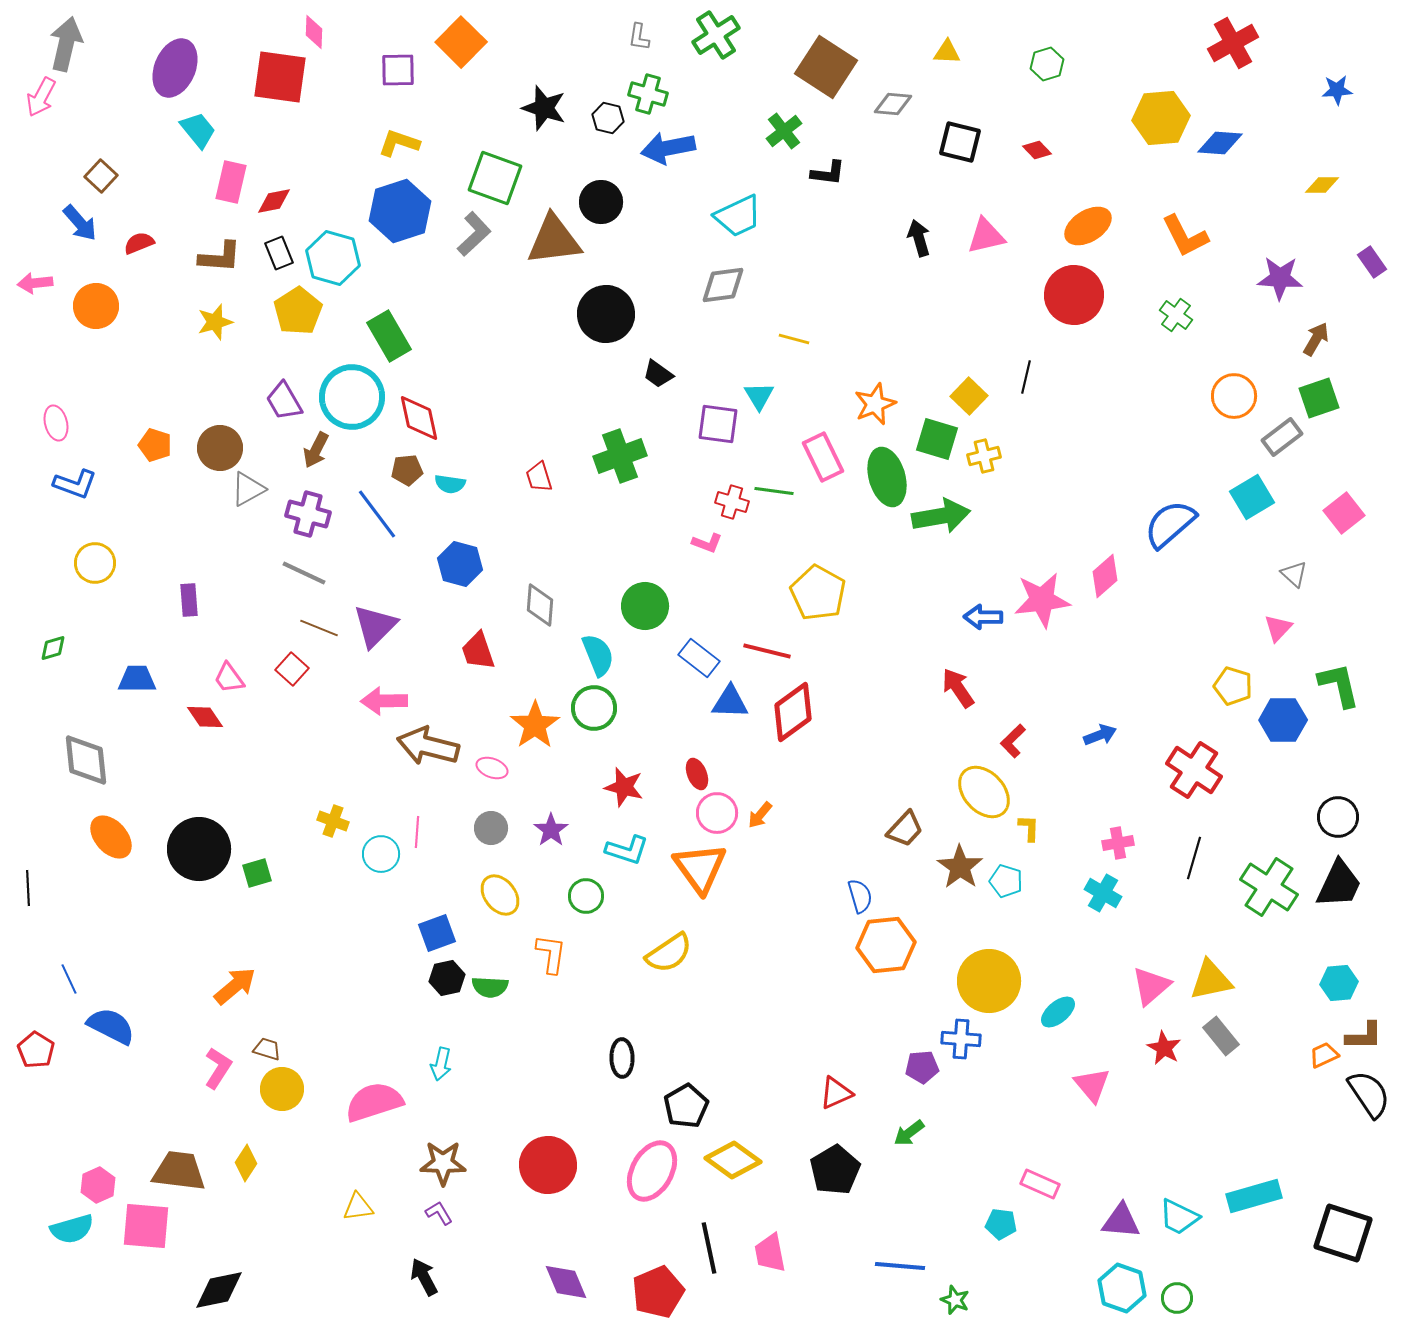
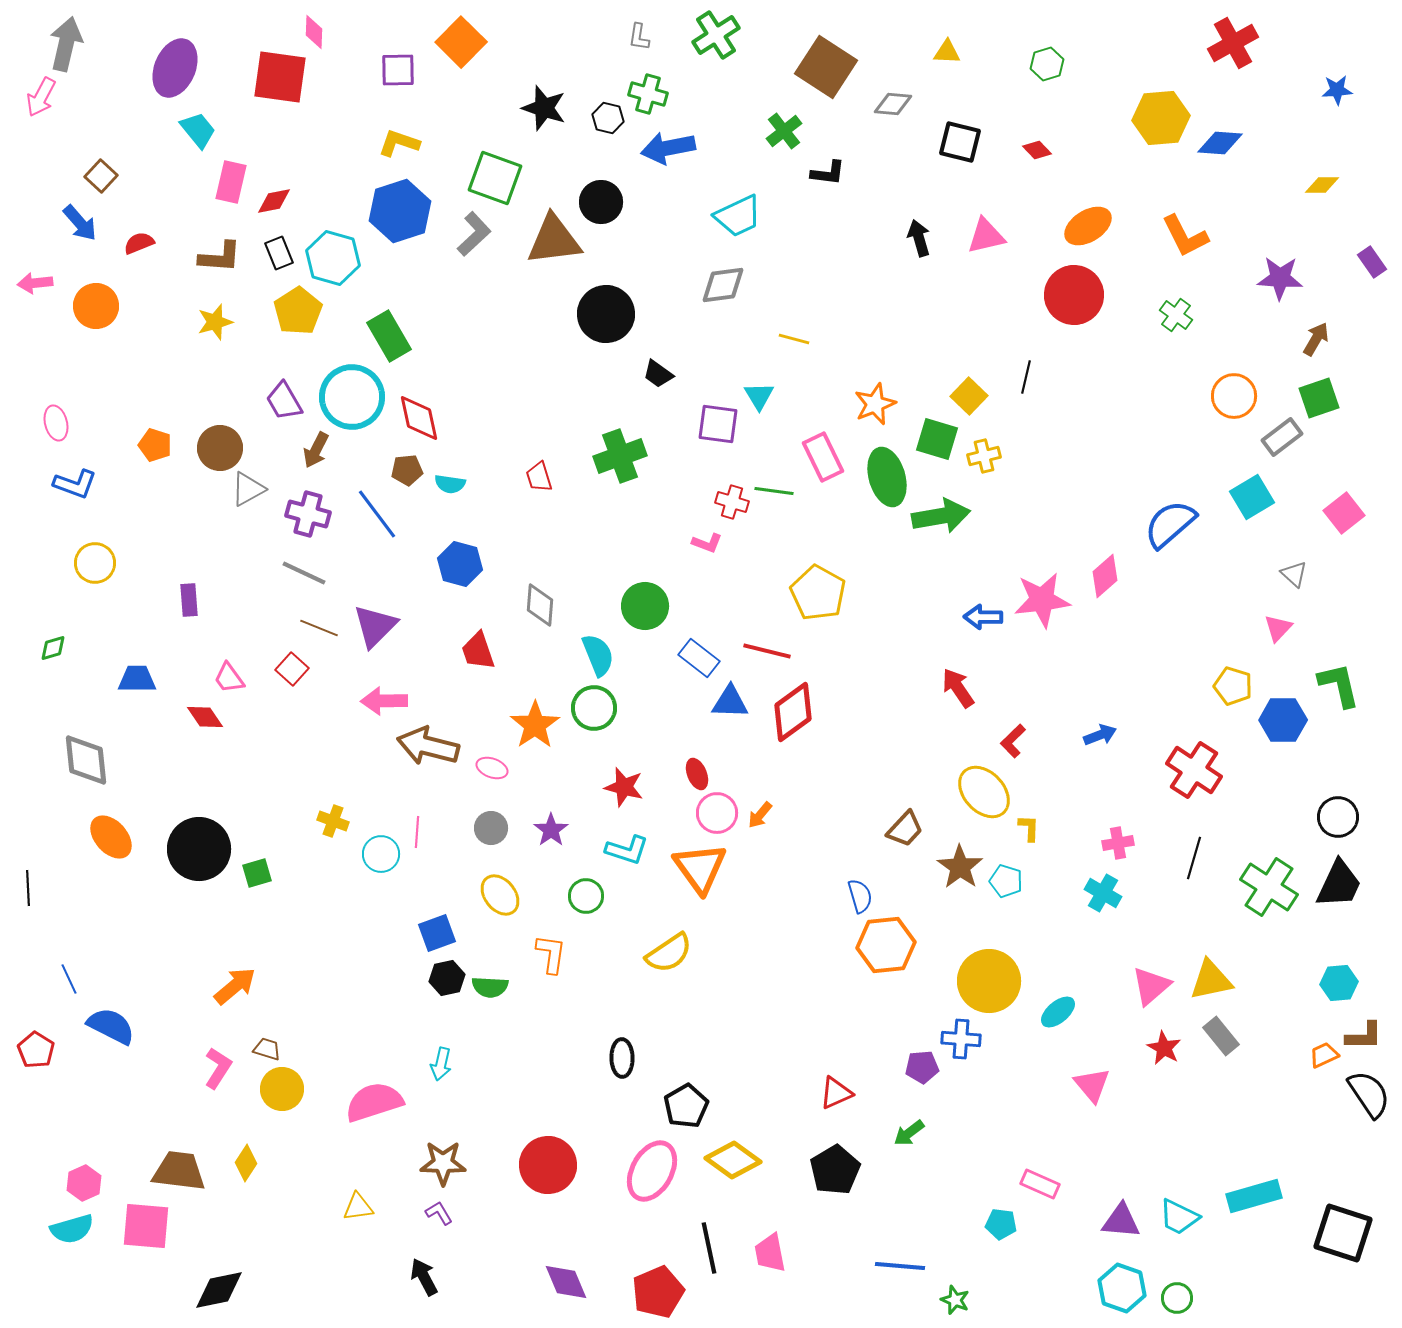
pink hexagon at (98, 1185): moved 14 px left, 2 px up
